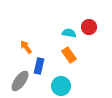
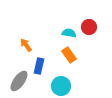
orange arrow: moved 2 px up
gray ellipse: moved 1 px left
